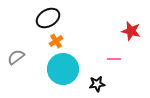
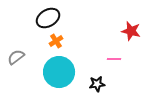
cyan circle: moved 4 px left, 3 px down
